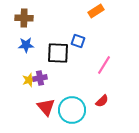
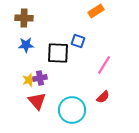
red semicircle: moved 1 px right, 4 px up
red triangle: moved 9 px left, 6 px up
